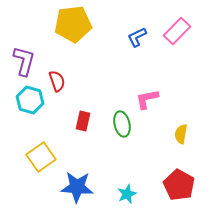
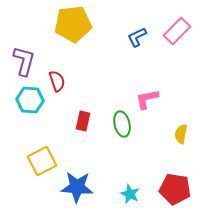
cyan hexagon: rotated 12 degrees counterclockwise
yellow square: moved 1 px right, 4 px down; rotated 8 degrees clockwise
red pentagon: moved 4 px left, 4 px down; rotated 20 degrees counterclockwise
cyan star: moved 3 px right; rotated 24 degrees counterclockwise
